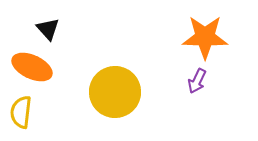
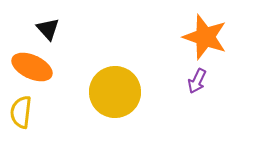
orange star: rotated 18 degrees clockwise
